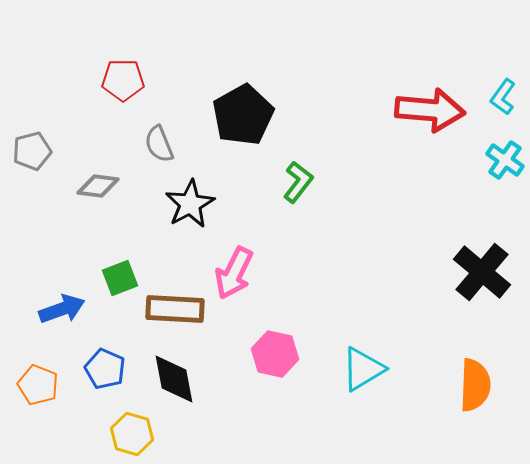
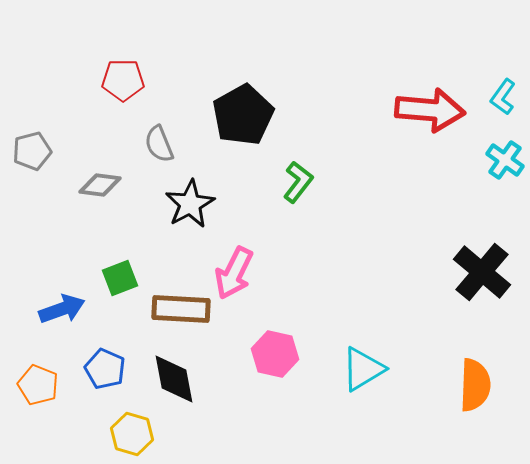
gray diamond: moved 2 px right, 1 px up
brown rectangle: moved 6 px right
